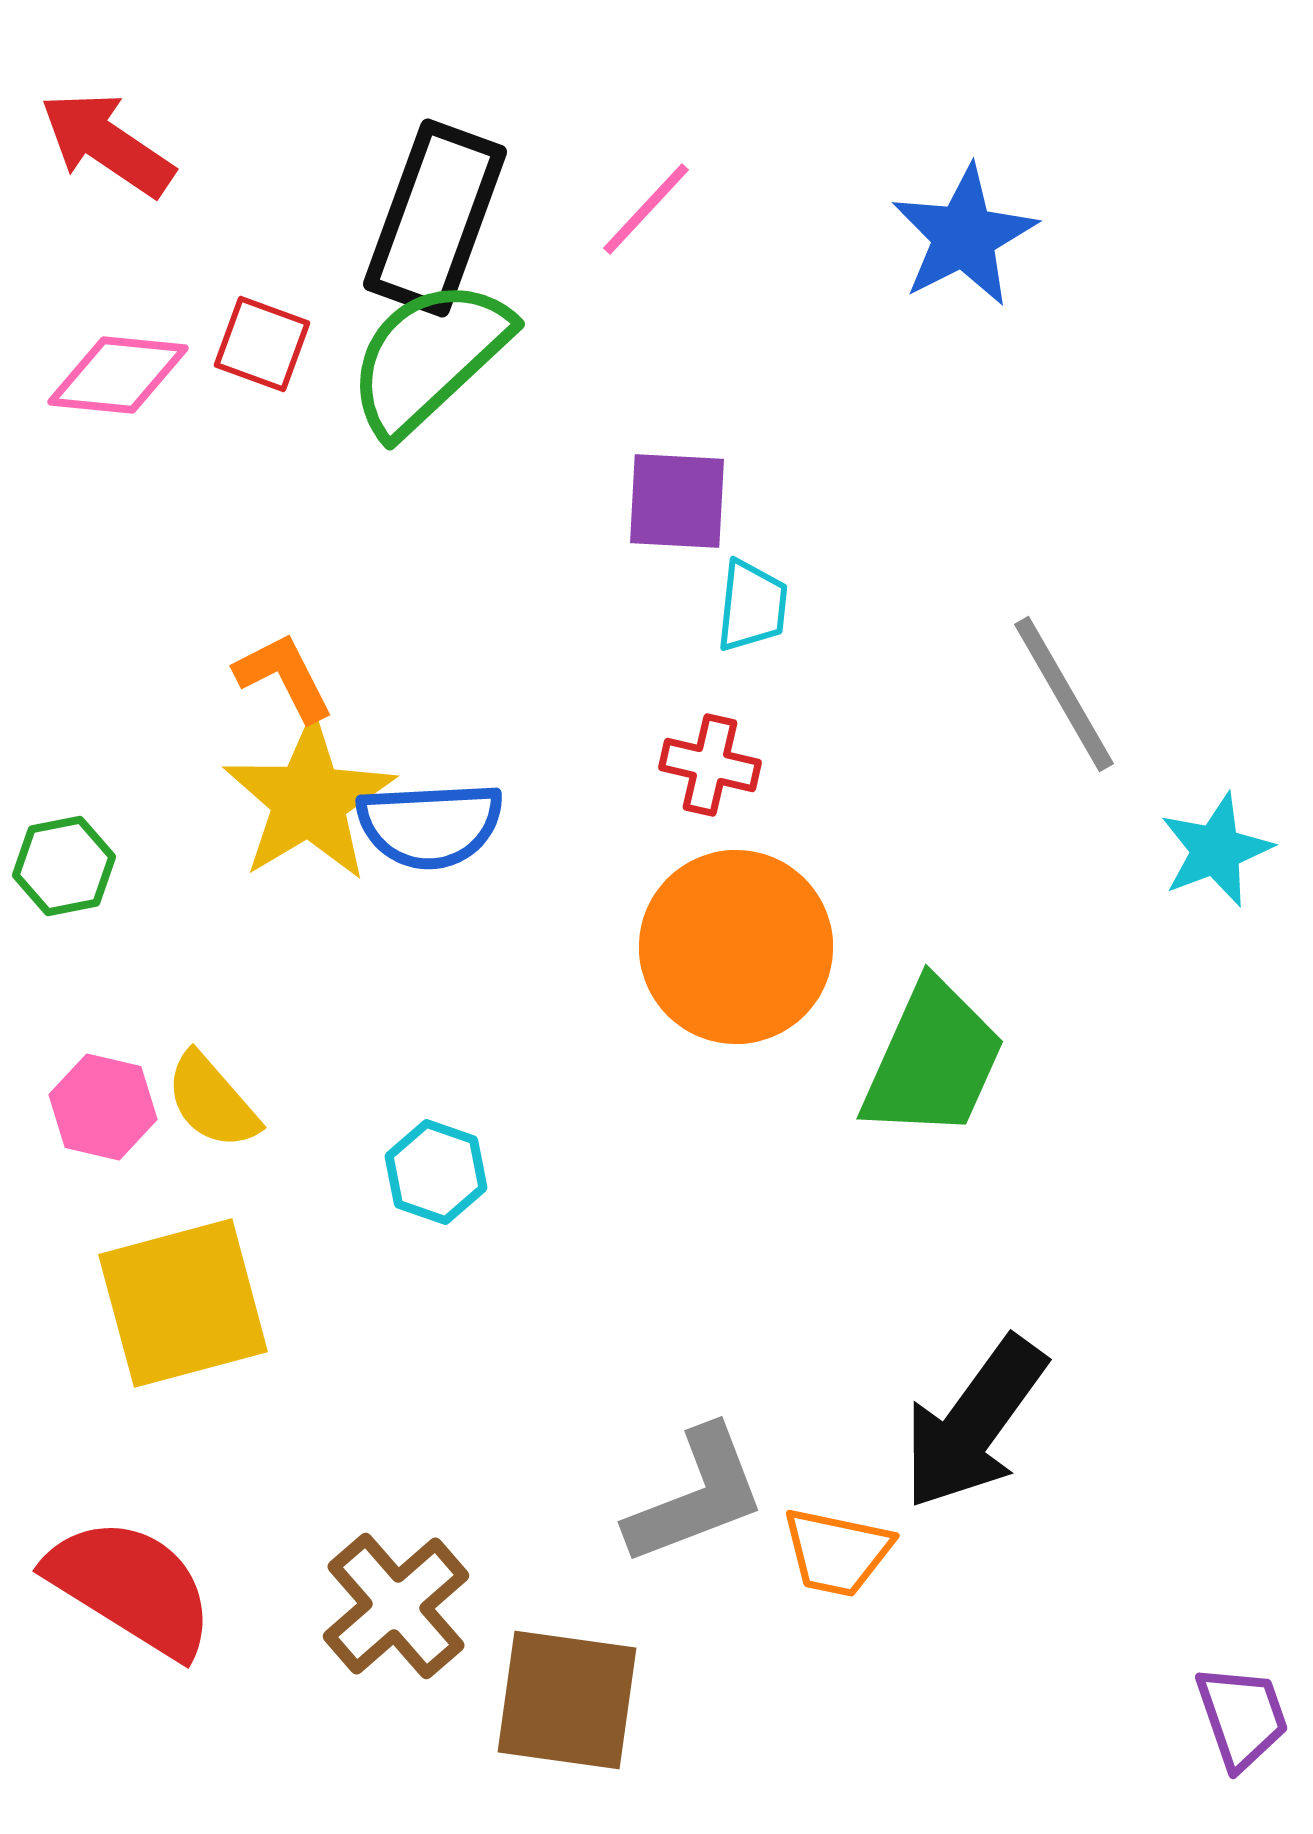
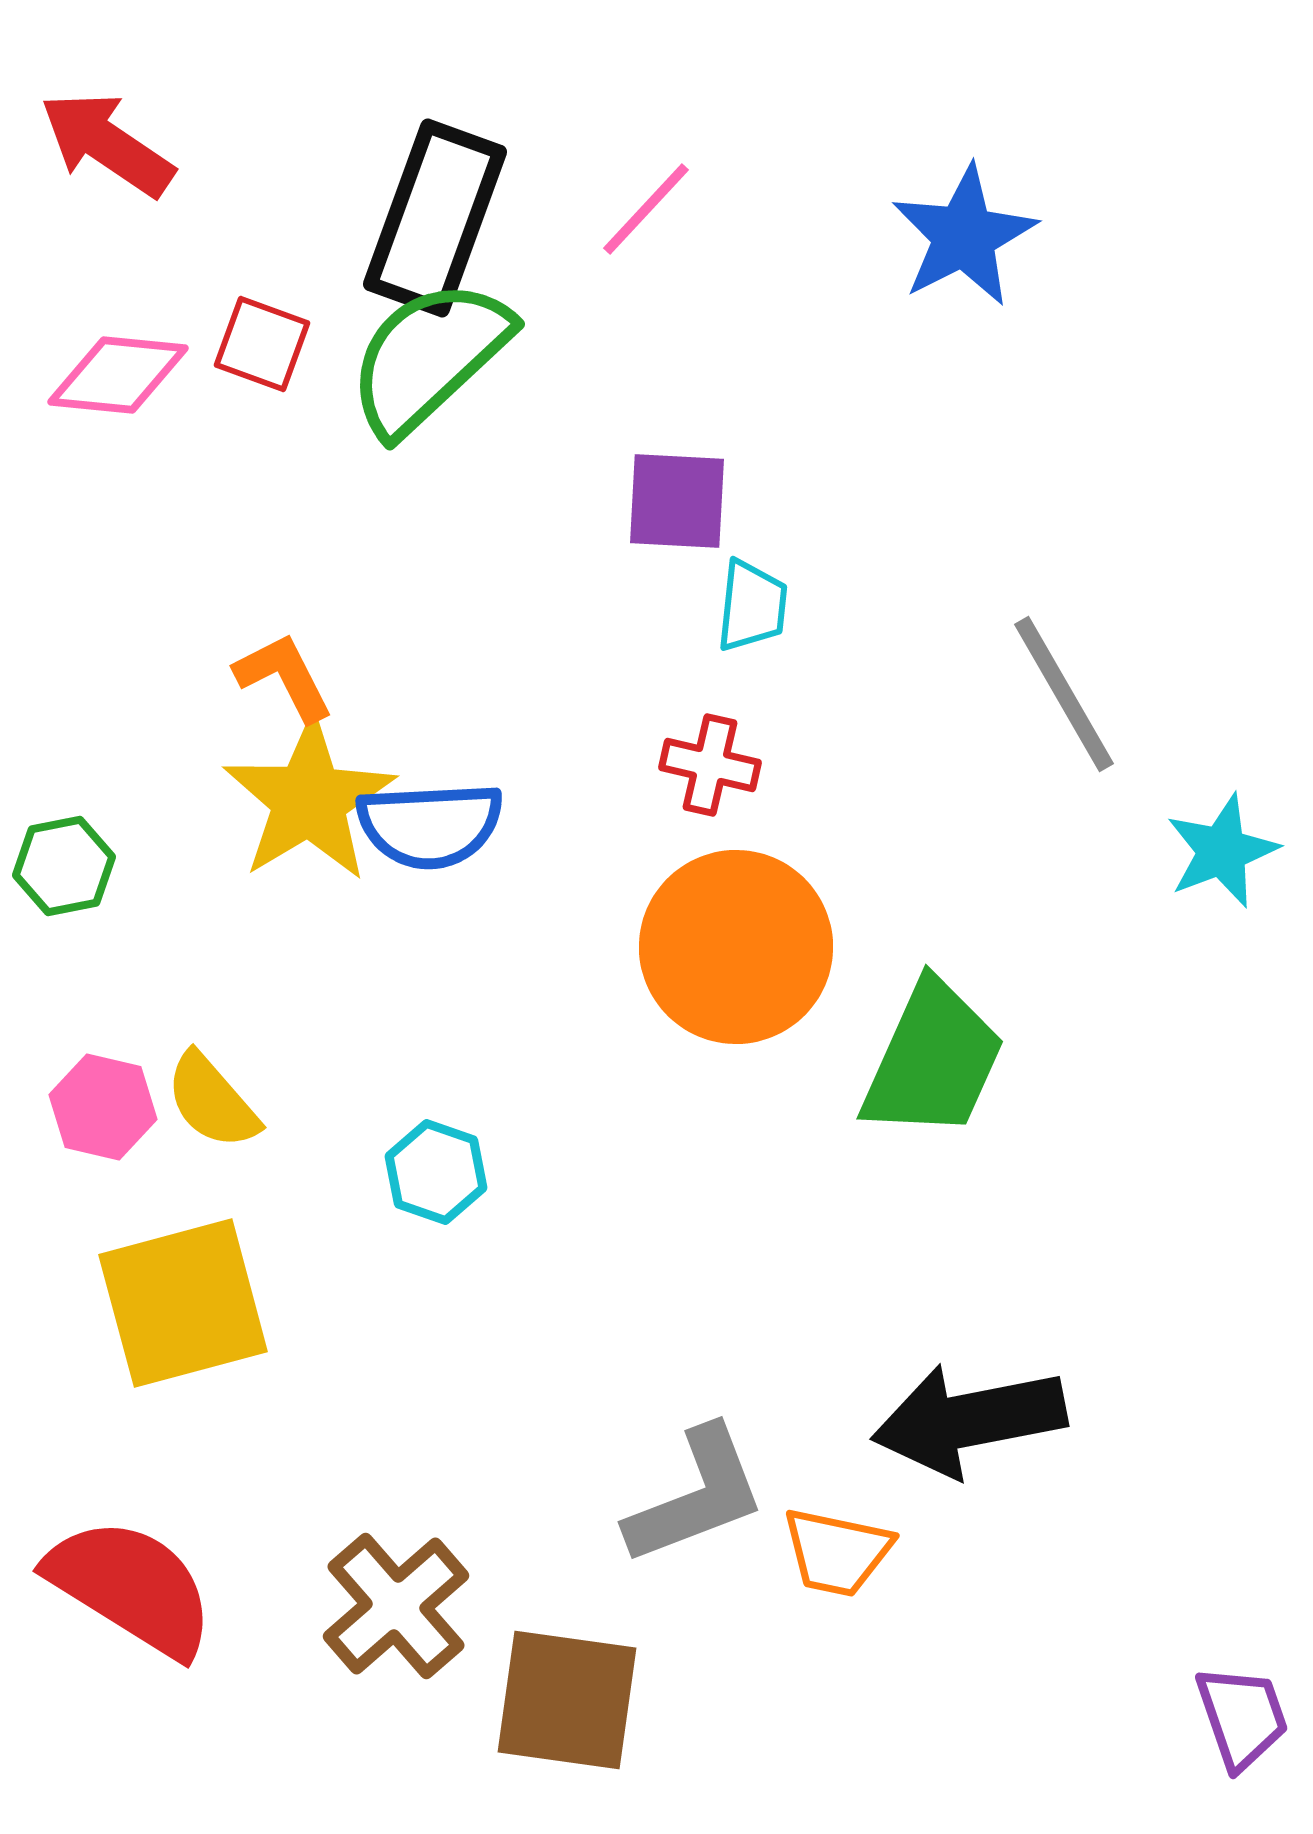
cyan star: moved 6 px right, 1 px down
black arrow: moved 5 px left, 3 px up; rotated 43 degrees clockwise
